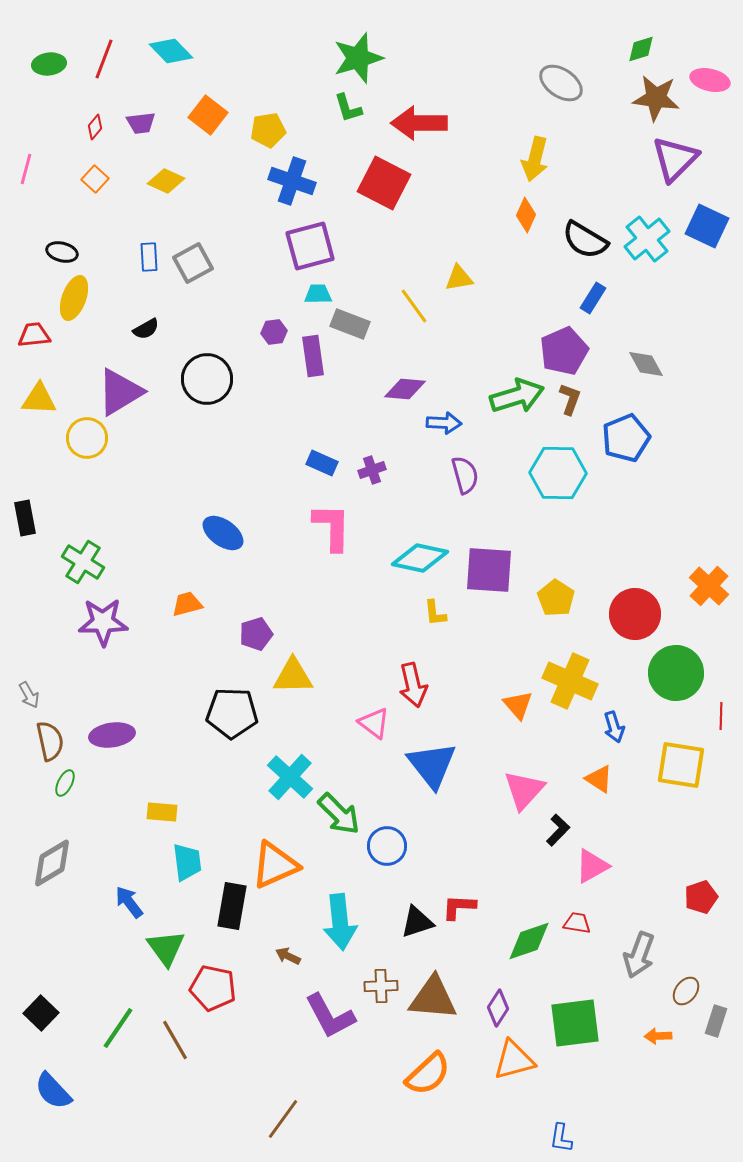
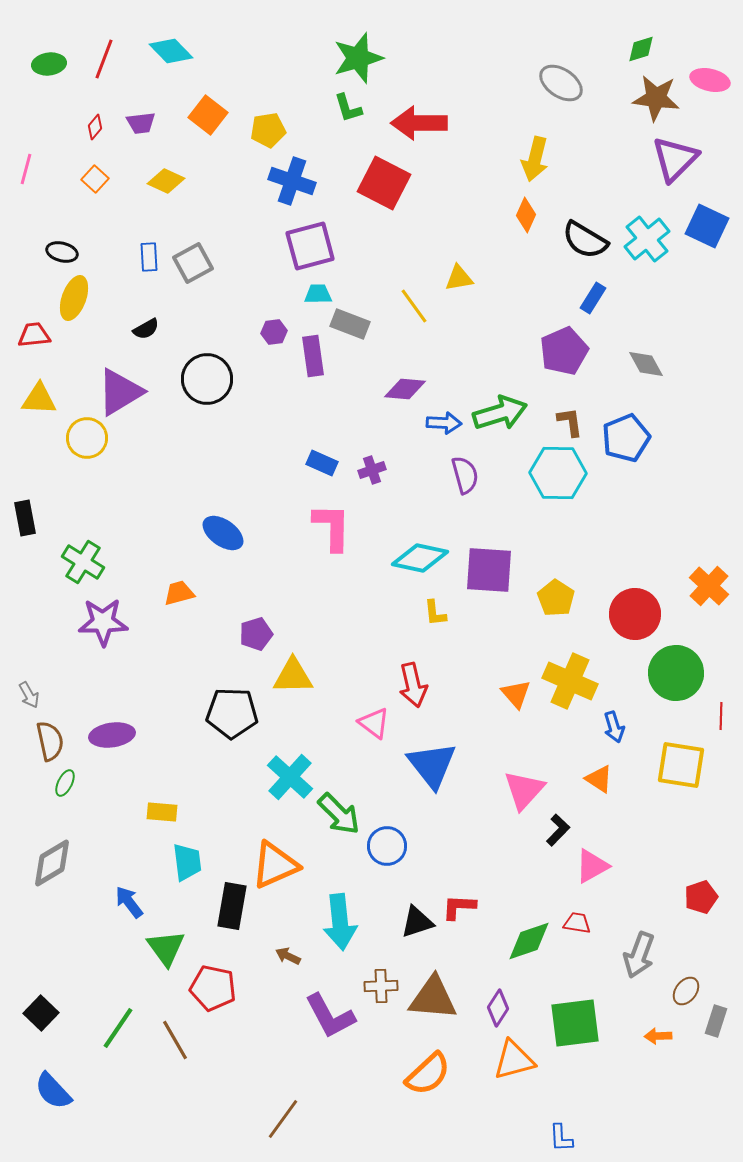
green arrow at (517, 396): moved 17 px left, 17 px down
brown L-shape at (570, 399): moved 23 px down; rotated 28 degrees counterclockwise
orange trapezoid at (187, 604): moved 8 px left, 11 px up
orange triangle at (518, 705): moved 2 px left, 11 px up
blue L-shape at (561, 1138): rotated 12 degrees counterclockwise
